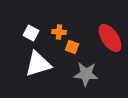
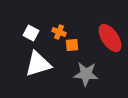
orange cross: rotated 16 degrees clockwise
orange square: moved 2 px up; rotated 24 degrees counterclockwise
